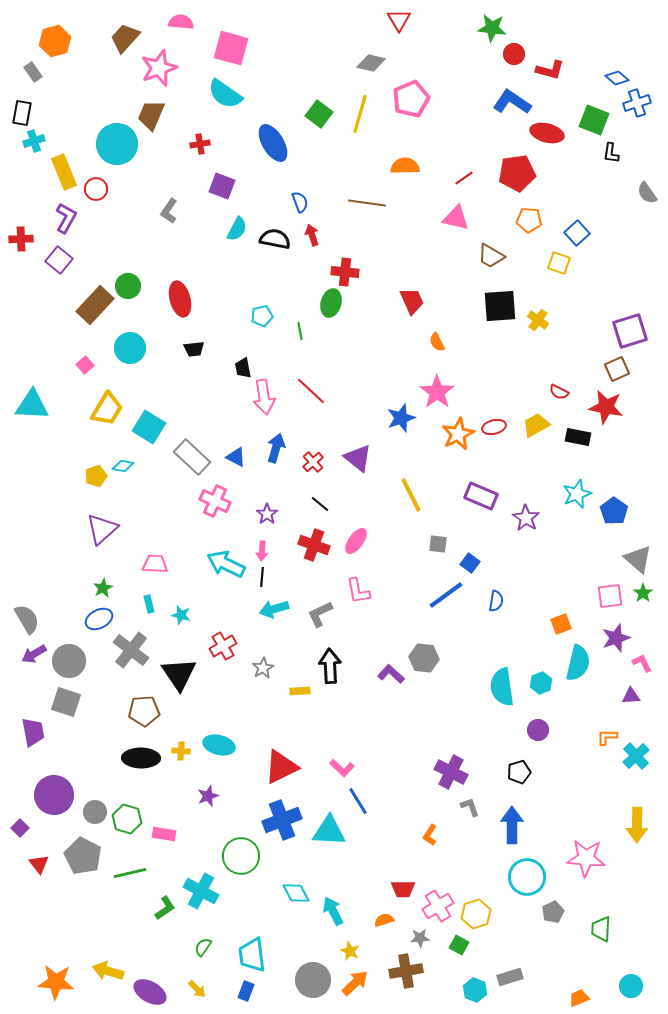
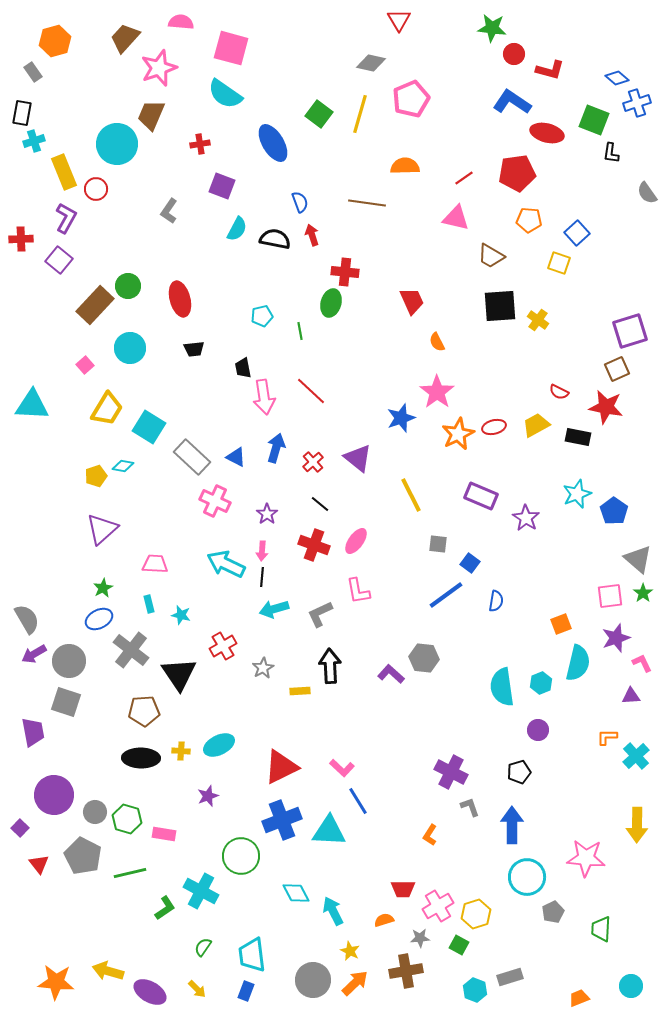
cyan ellipse at (219, 745): rotated 40 degrees counterclockwise
